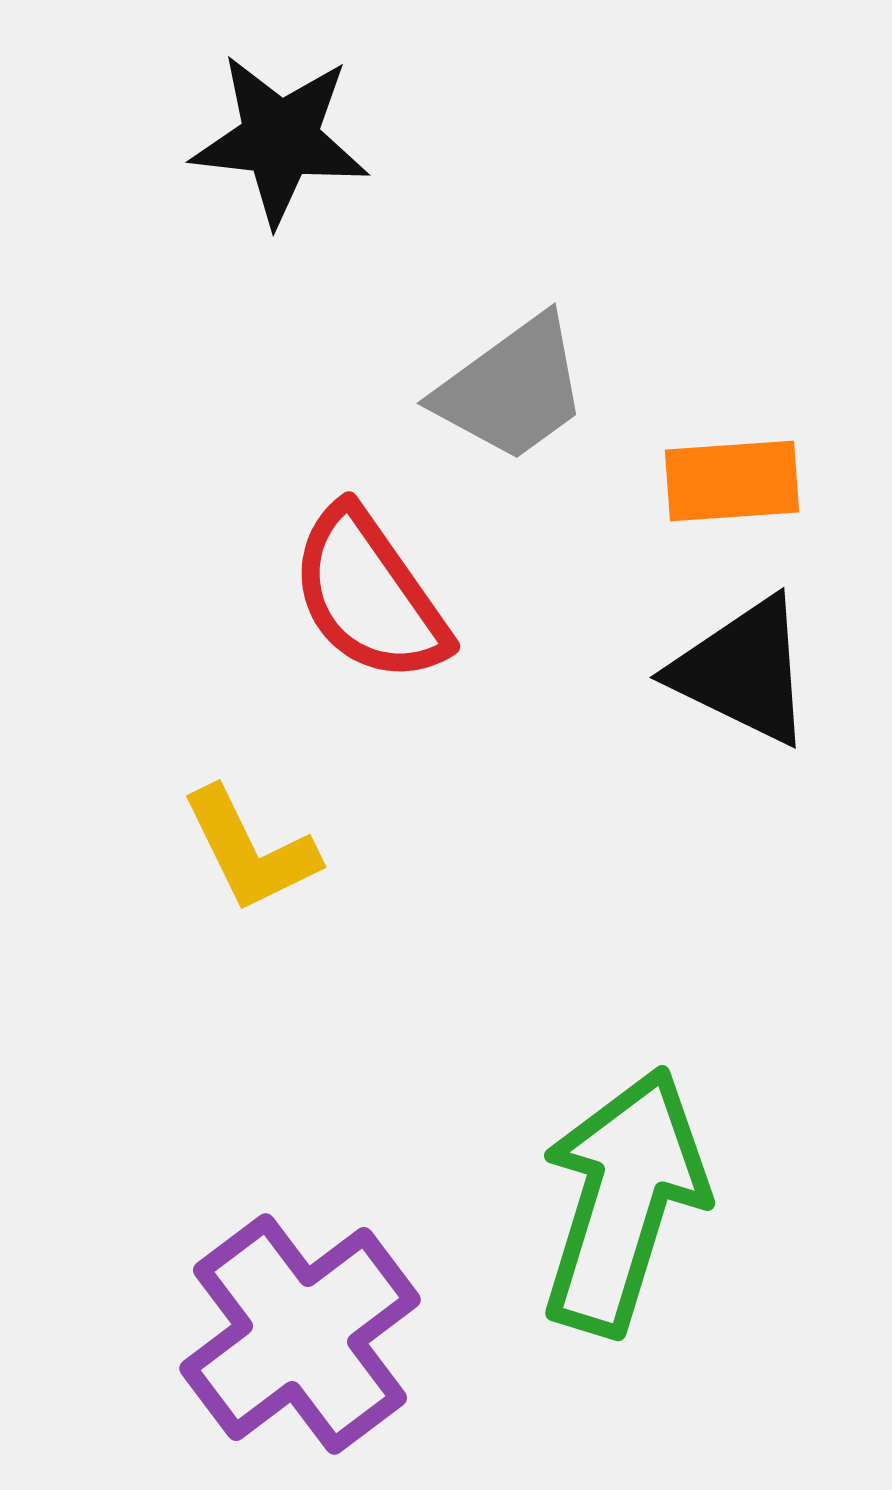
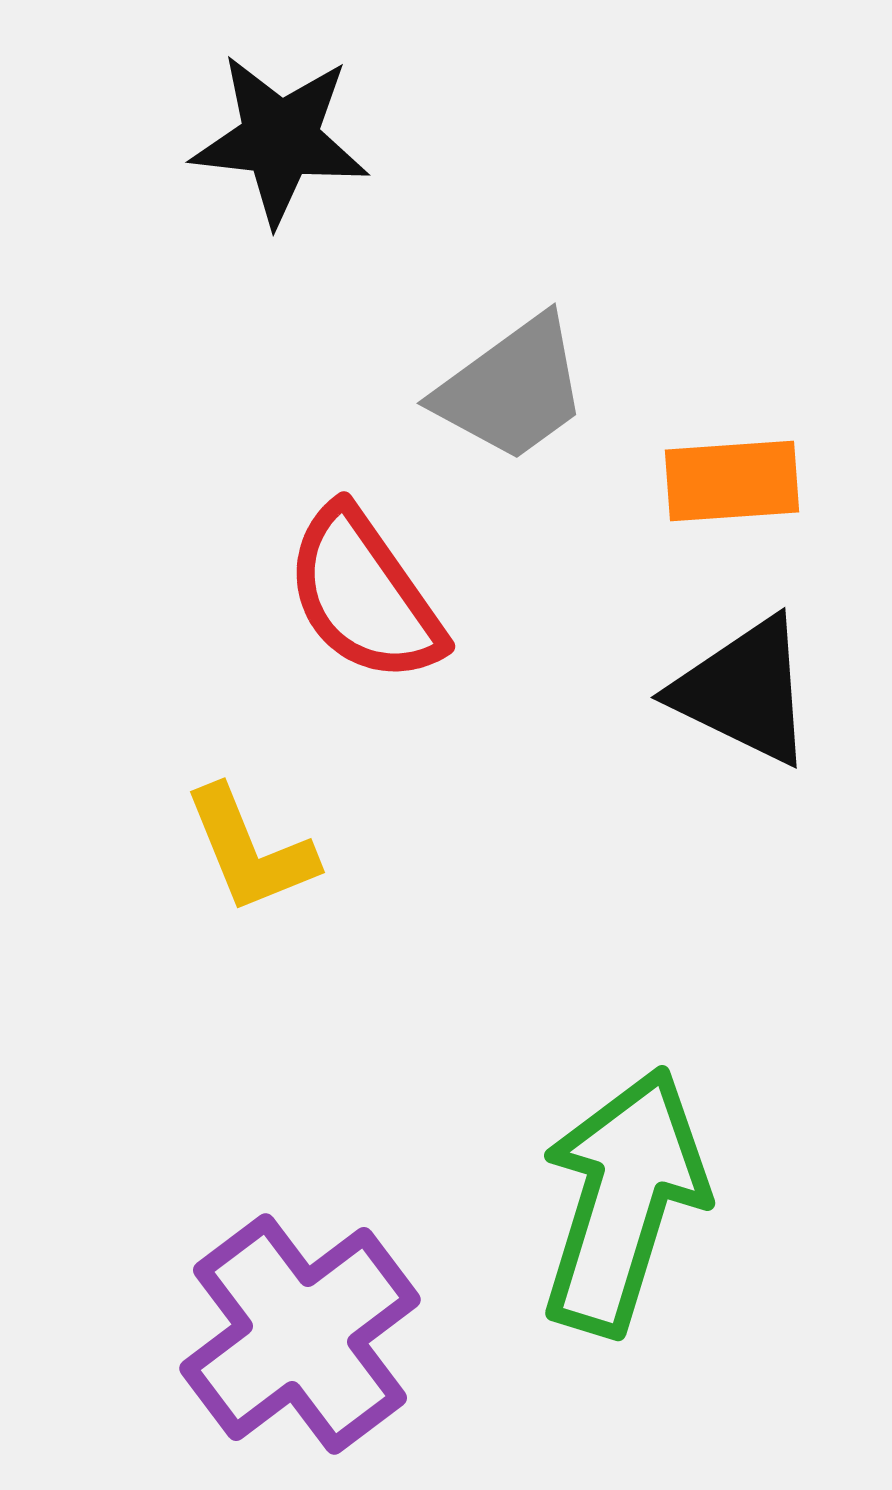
red semicircle: moved 5 px left
black triangle: moved 1 px right, 20 px down
yellow L-shape: rotated 4 degrees clockwise
